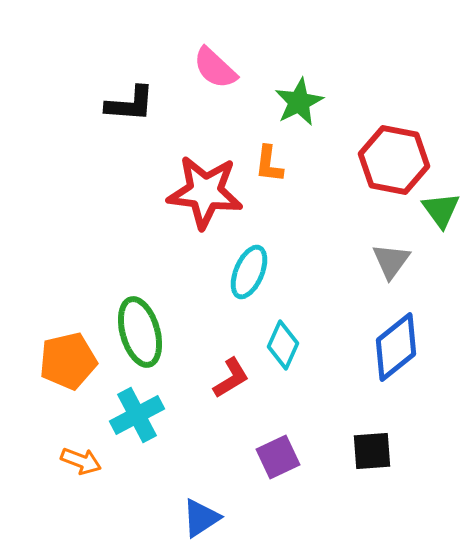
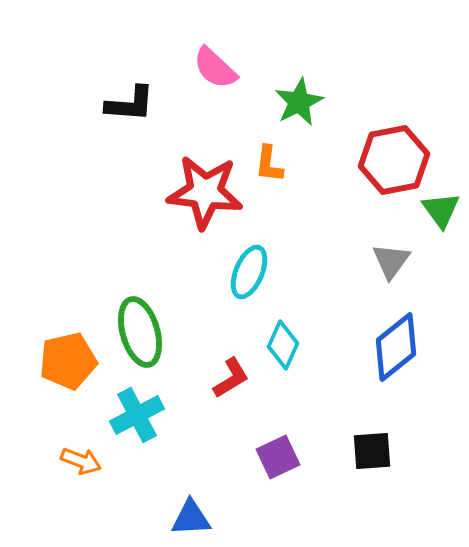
red hexagon: rotated 22 degrees counterclockwise
blue triangle: moved 10 px left; rotated 30 degrees clockwise
